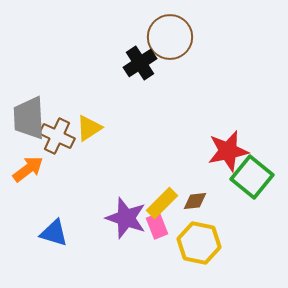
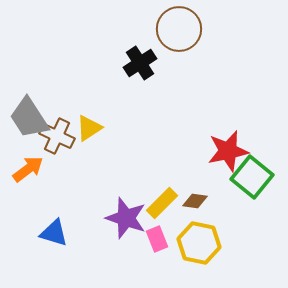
brown circle: moved 9 px right, 8 px up
gray trapezoid: rotated 30 degrees counterclockwise
brown diamond: rotated 15 degrees clockwise
pink rectangle: moved 13 px down
